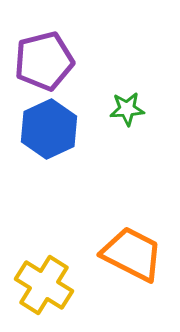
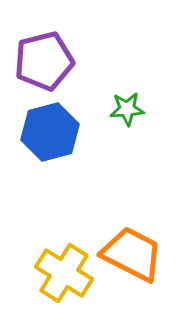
blue hexagon: moved 1 px right, 3 px down; rotated 10 degrees clockwise
yellow cross: moved 20 px right, 12 px up
